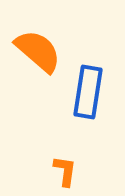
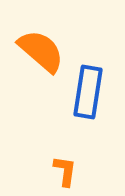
orange semicircle: moved 3 px right
